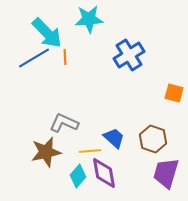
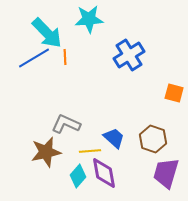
gray L-shape: moved 2 px right, 1 px down
